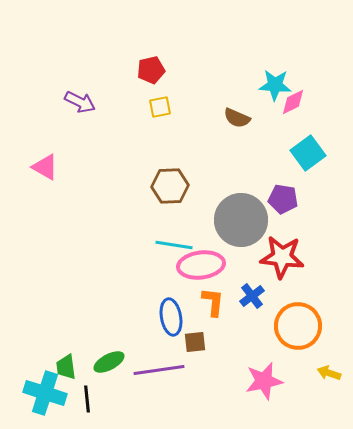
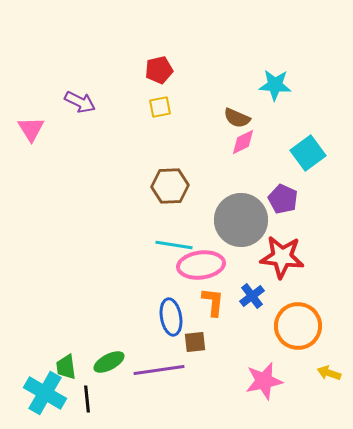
red pentagon: moved 8 px right
pink diamond: moved 50 px left, 40 px down
pink triangle: moved 14 px left, 38 px up; rotated 28 degrees clockwise
purple pentagon: rotated 16 degrees clockwise
cyan cross: rotated 12 degrees clockwise
